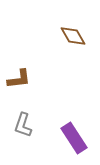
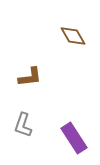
brown L-shape: moved 11 px right, 2 px up
